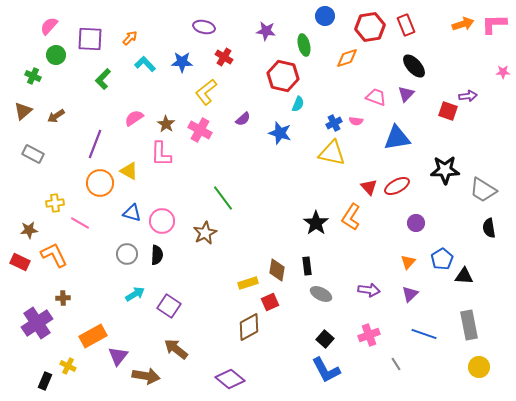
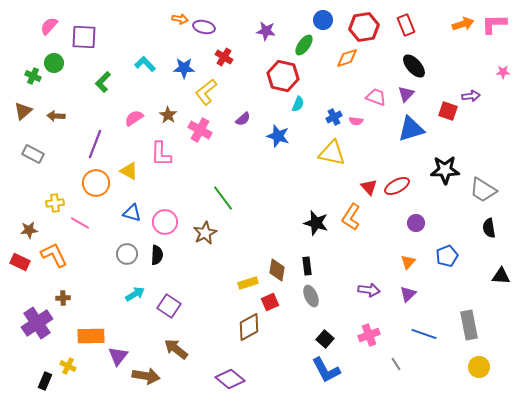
blue circle at (325, 16): moved 2 px left, 4 px down
red hexagon at (370, 27): moved 6 px left
orange arrow at (130, 38): moved 50 px right, 19 px up; rotated 56 degrees clockwise
purple square at (90, 39): moved 6 px left, 2 px up
green ellipse at (304, 45): rotated 50 degrees clockwise
green circle at (56, 55): moved 2 px left, 8 px down
blue star at (182, 62): moved 2 px right, 6 px down
green L-shape at (103, 79): moved 3 px down
purple arrow at (468, 96): moved 3 px right
brown arrow at (56, 116): rotated 36 degrees clockwise
blue cross at (334, 123): moved 6 px up
brown star at (166, 124): moved 2 px right, 9 px up
blue star at (280, 133): moved 2 px left, 3 px down
blue triangle at (397, 138): moved 14 px right, 9 px up; rotated 8 degrees counterclockwise
orange circle at (100, 183): moved 4 px left
pink circle at (162, 221): moved 3 px right, 1 px down
black star at (316, 223): rotated 20 degrees counterclockwise
blue pentagon at (442, 259): moved 5 px right, 3 px up; rotated 10 degrees clockwise
black triangle at (464, 276): moved 37 px right
gray ellipse at (321, 294): moved 10 px left, 2 px down; rotated 40 degrees clockwise
purple triangle at (410, 294): moved 2 px left
orange rectangle at (93, 336): moved 2 px left; rotated 28 degrees clockwise
